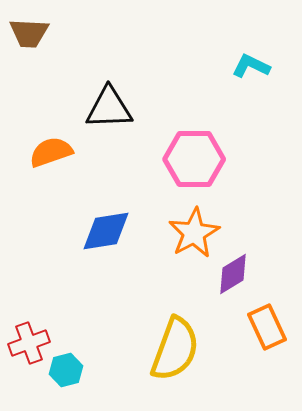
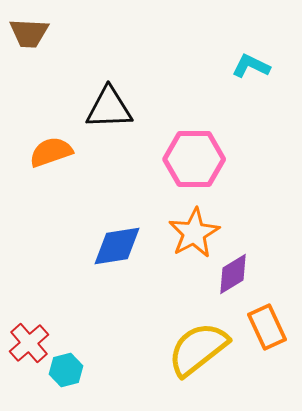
blue diamond: moved 11 px right, 15 px down
red cross: rotated 21 degrees counterclockwise
yellow semicircle: moved 23 px right; rotated 148 degrees counterclockwise
